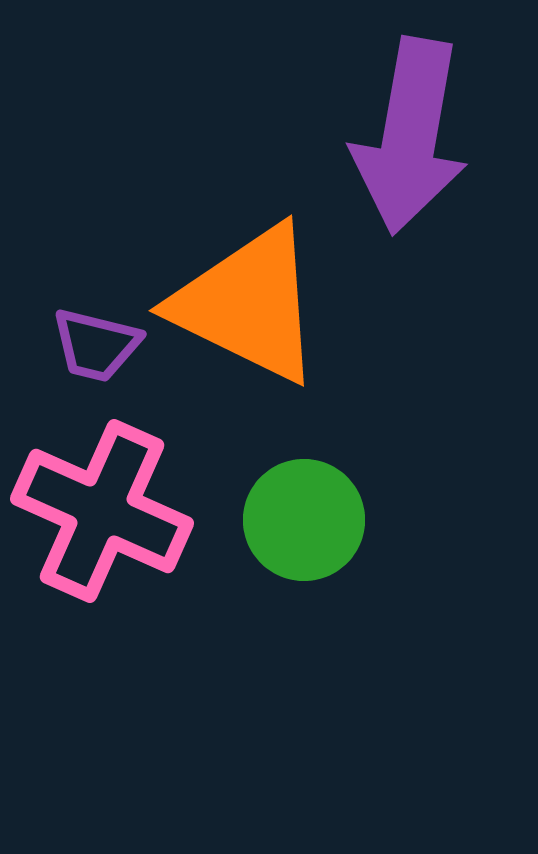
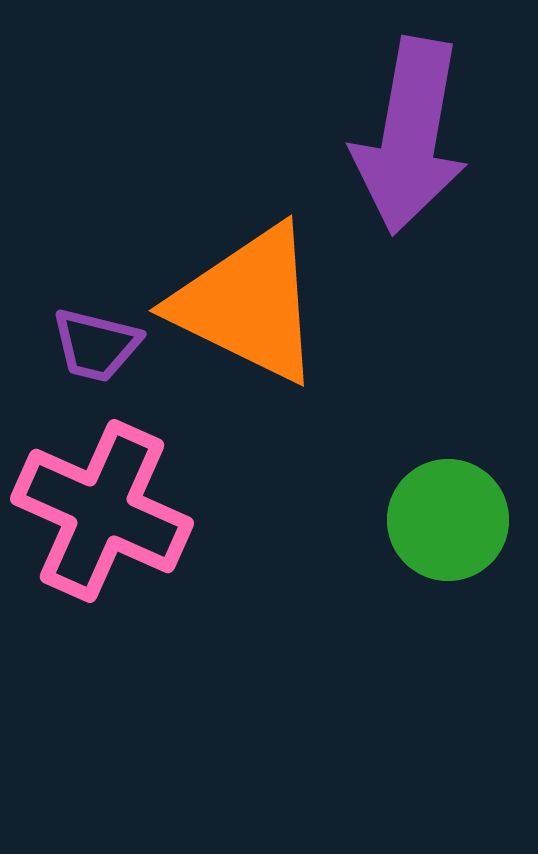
green circle: moved 144 px right
